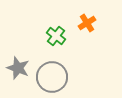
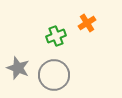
green cross: rotated 30 degrees clockwise
gray circle: moved 2 px right, 2 px up
